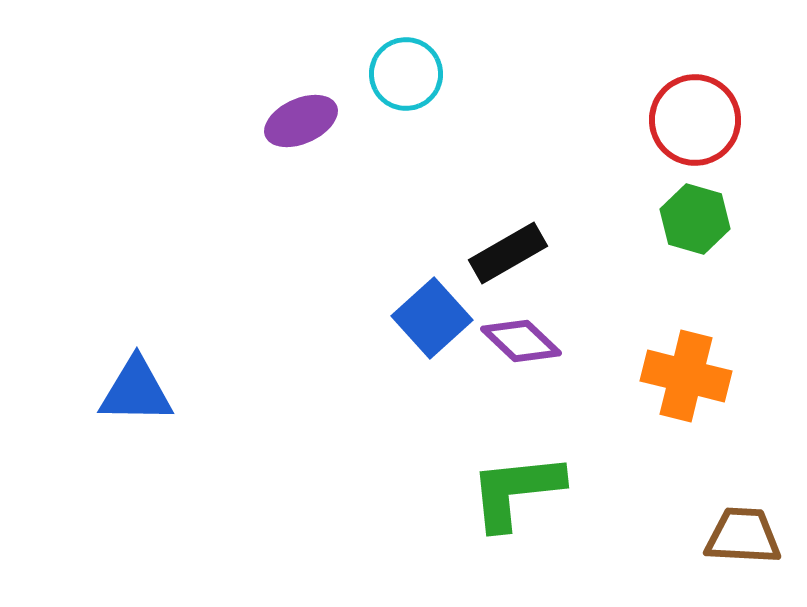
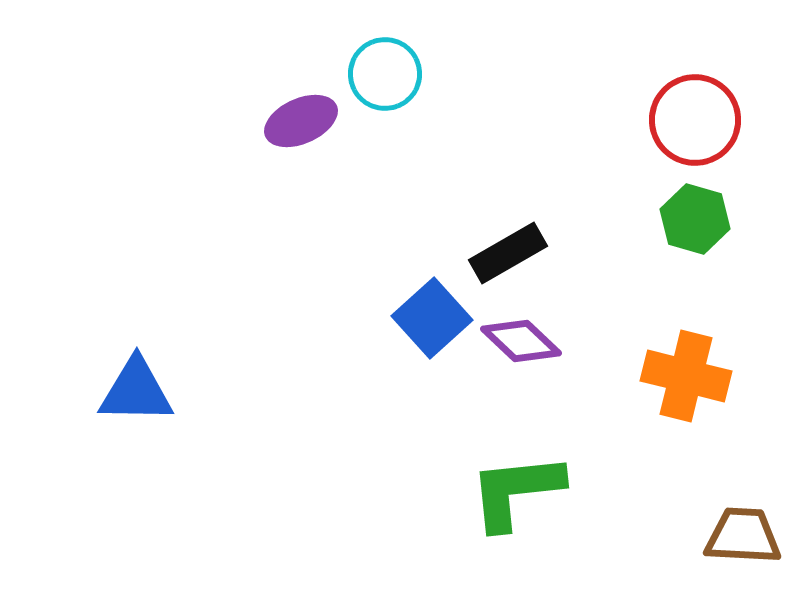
cyan circle: moved 21 px left
